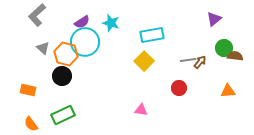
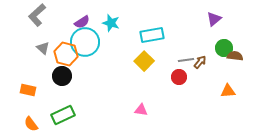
gray line: moved 2 px left
red circle: moved 11 px up
